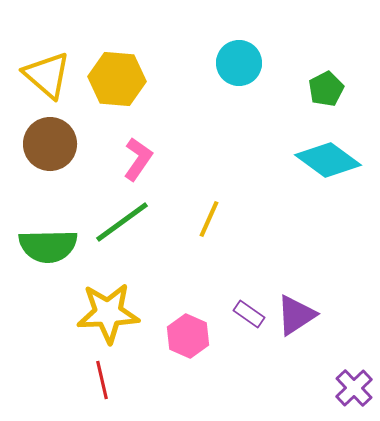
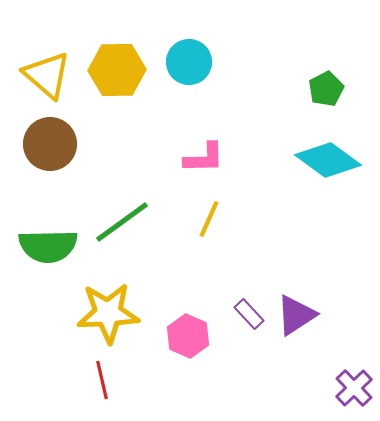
cyan circle: moved 50 px left, 1 px up
yellow hexagon: moved 9 px up; rotated 6 degrees counterclockwise
pink L-shape: moved 66 px right, 1 px up; rotated 54 degrees clockwise
purple rectangle: rotated 12 degrees clockwise
